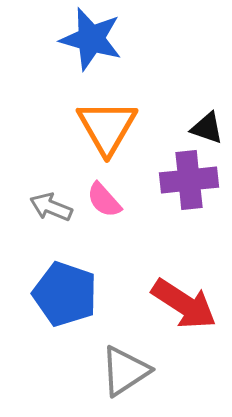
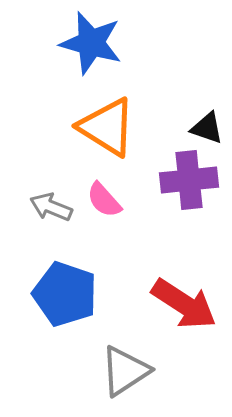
blue star: moved 4 px down
orange triangle: rotated 28 degrees counterclockwise
